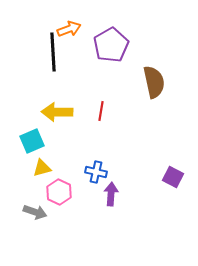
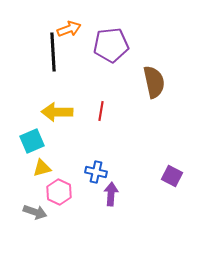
purple pentagon: rotated 24 degrees clockwise
purple square: moved 1 px left, 1 px up
